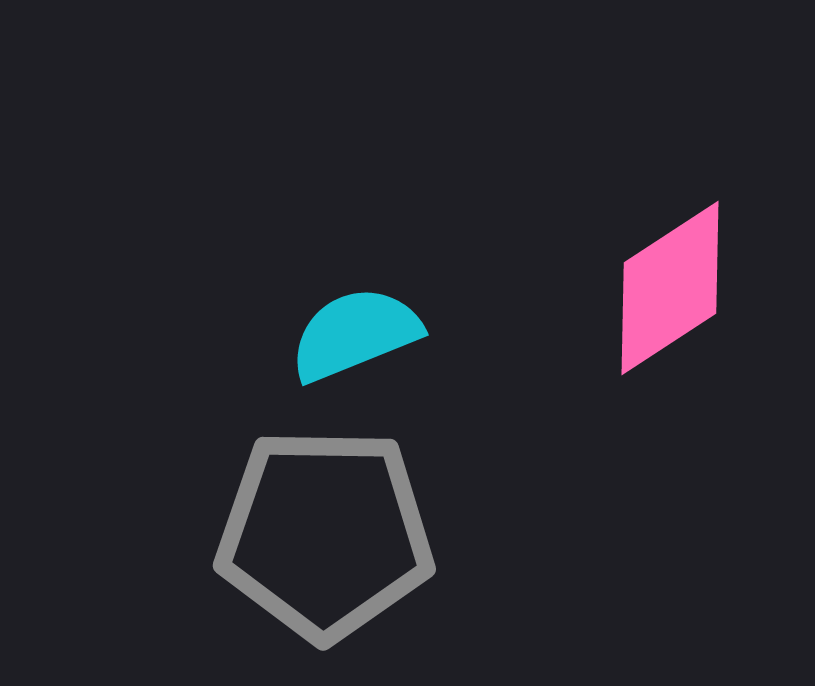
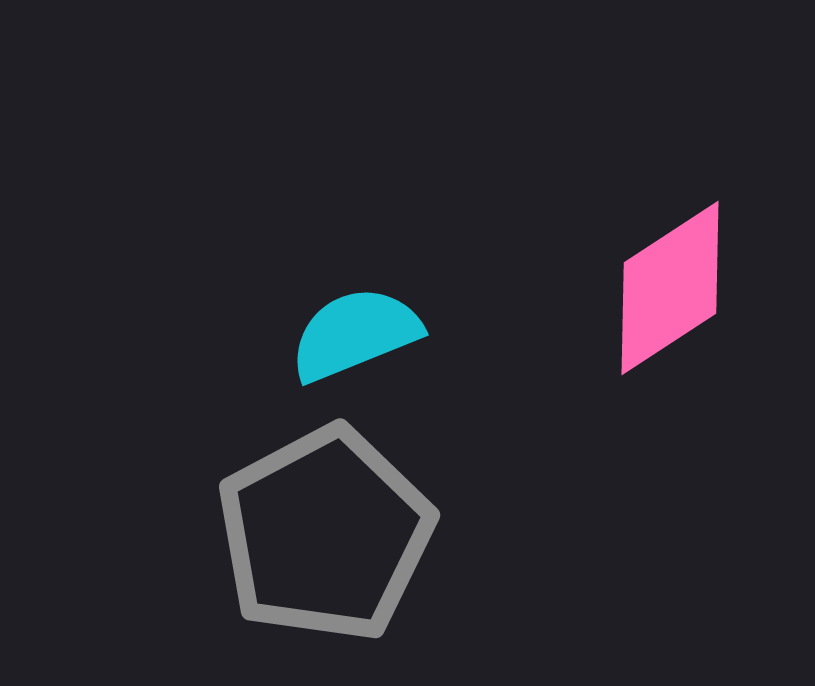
gray pentagon: rotated 29 degrees counterclockwise
